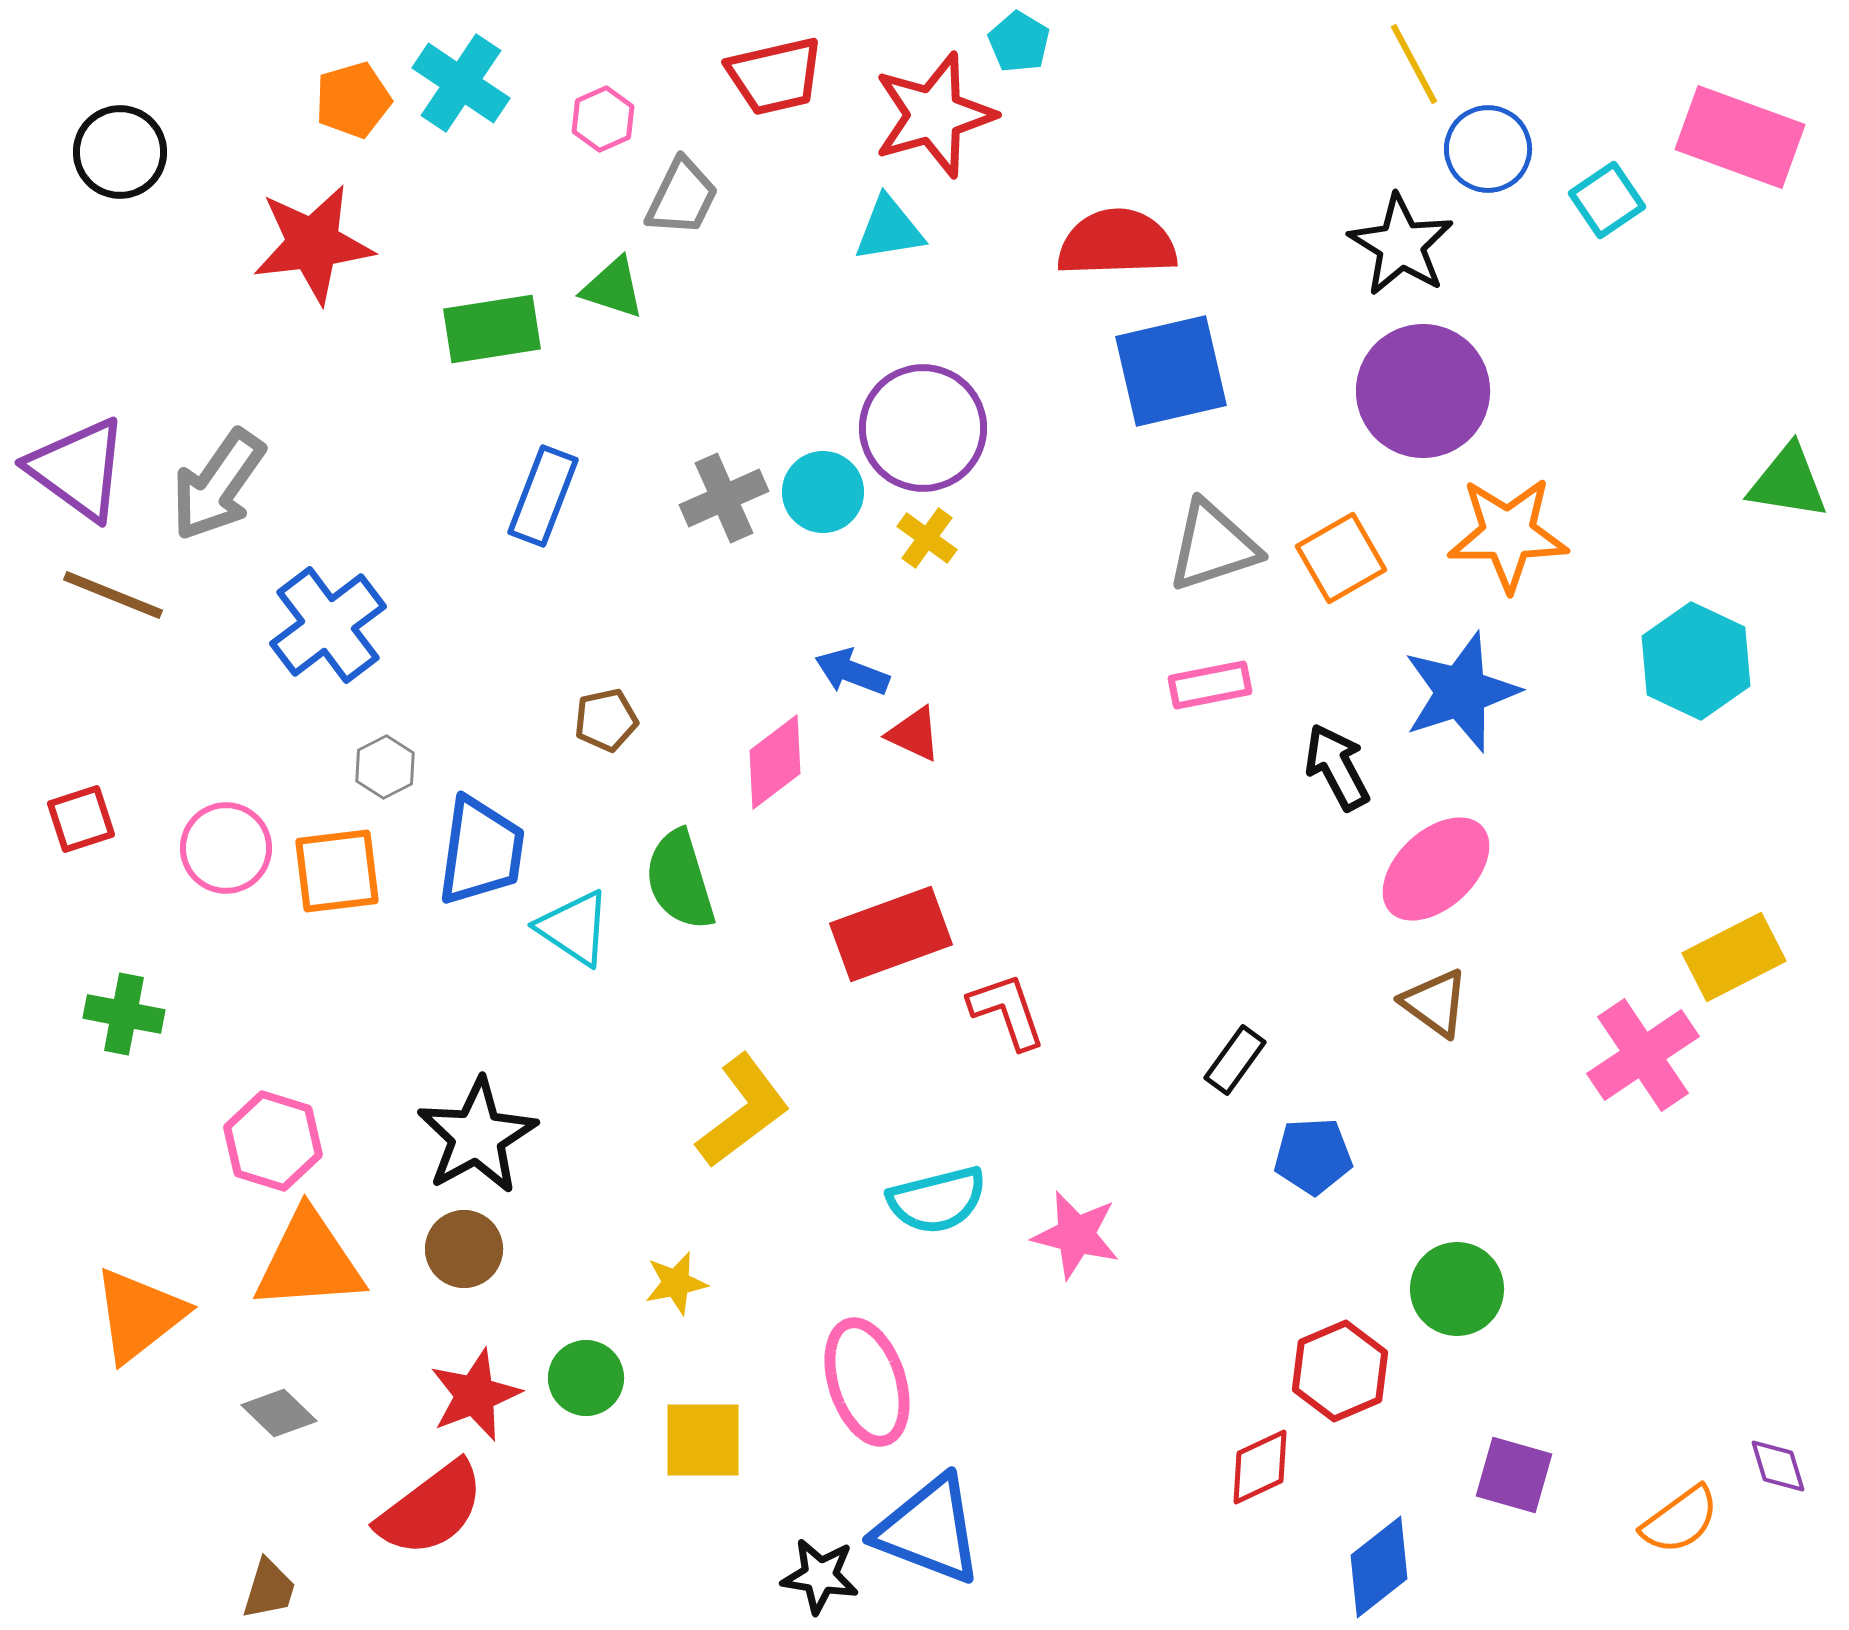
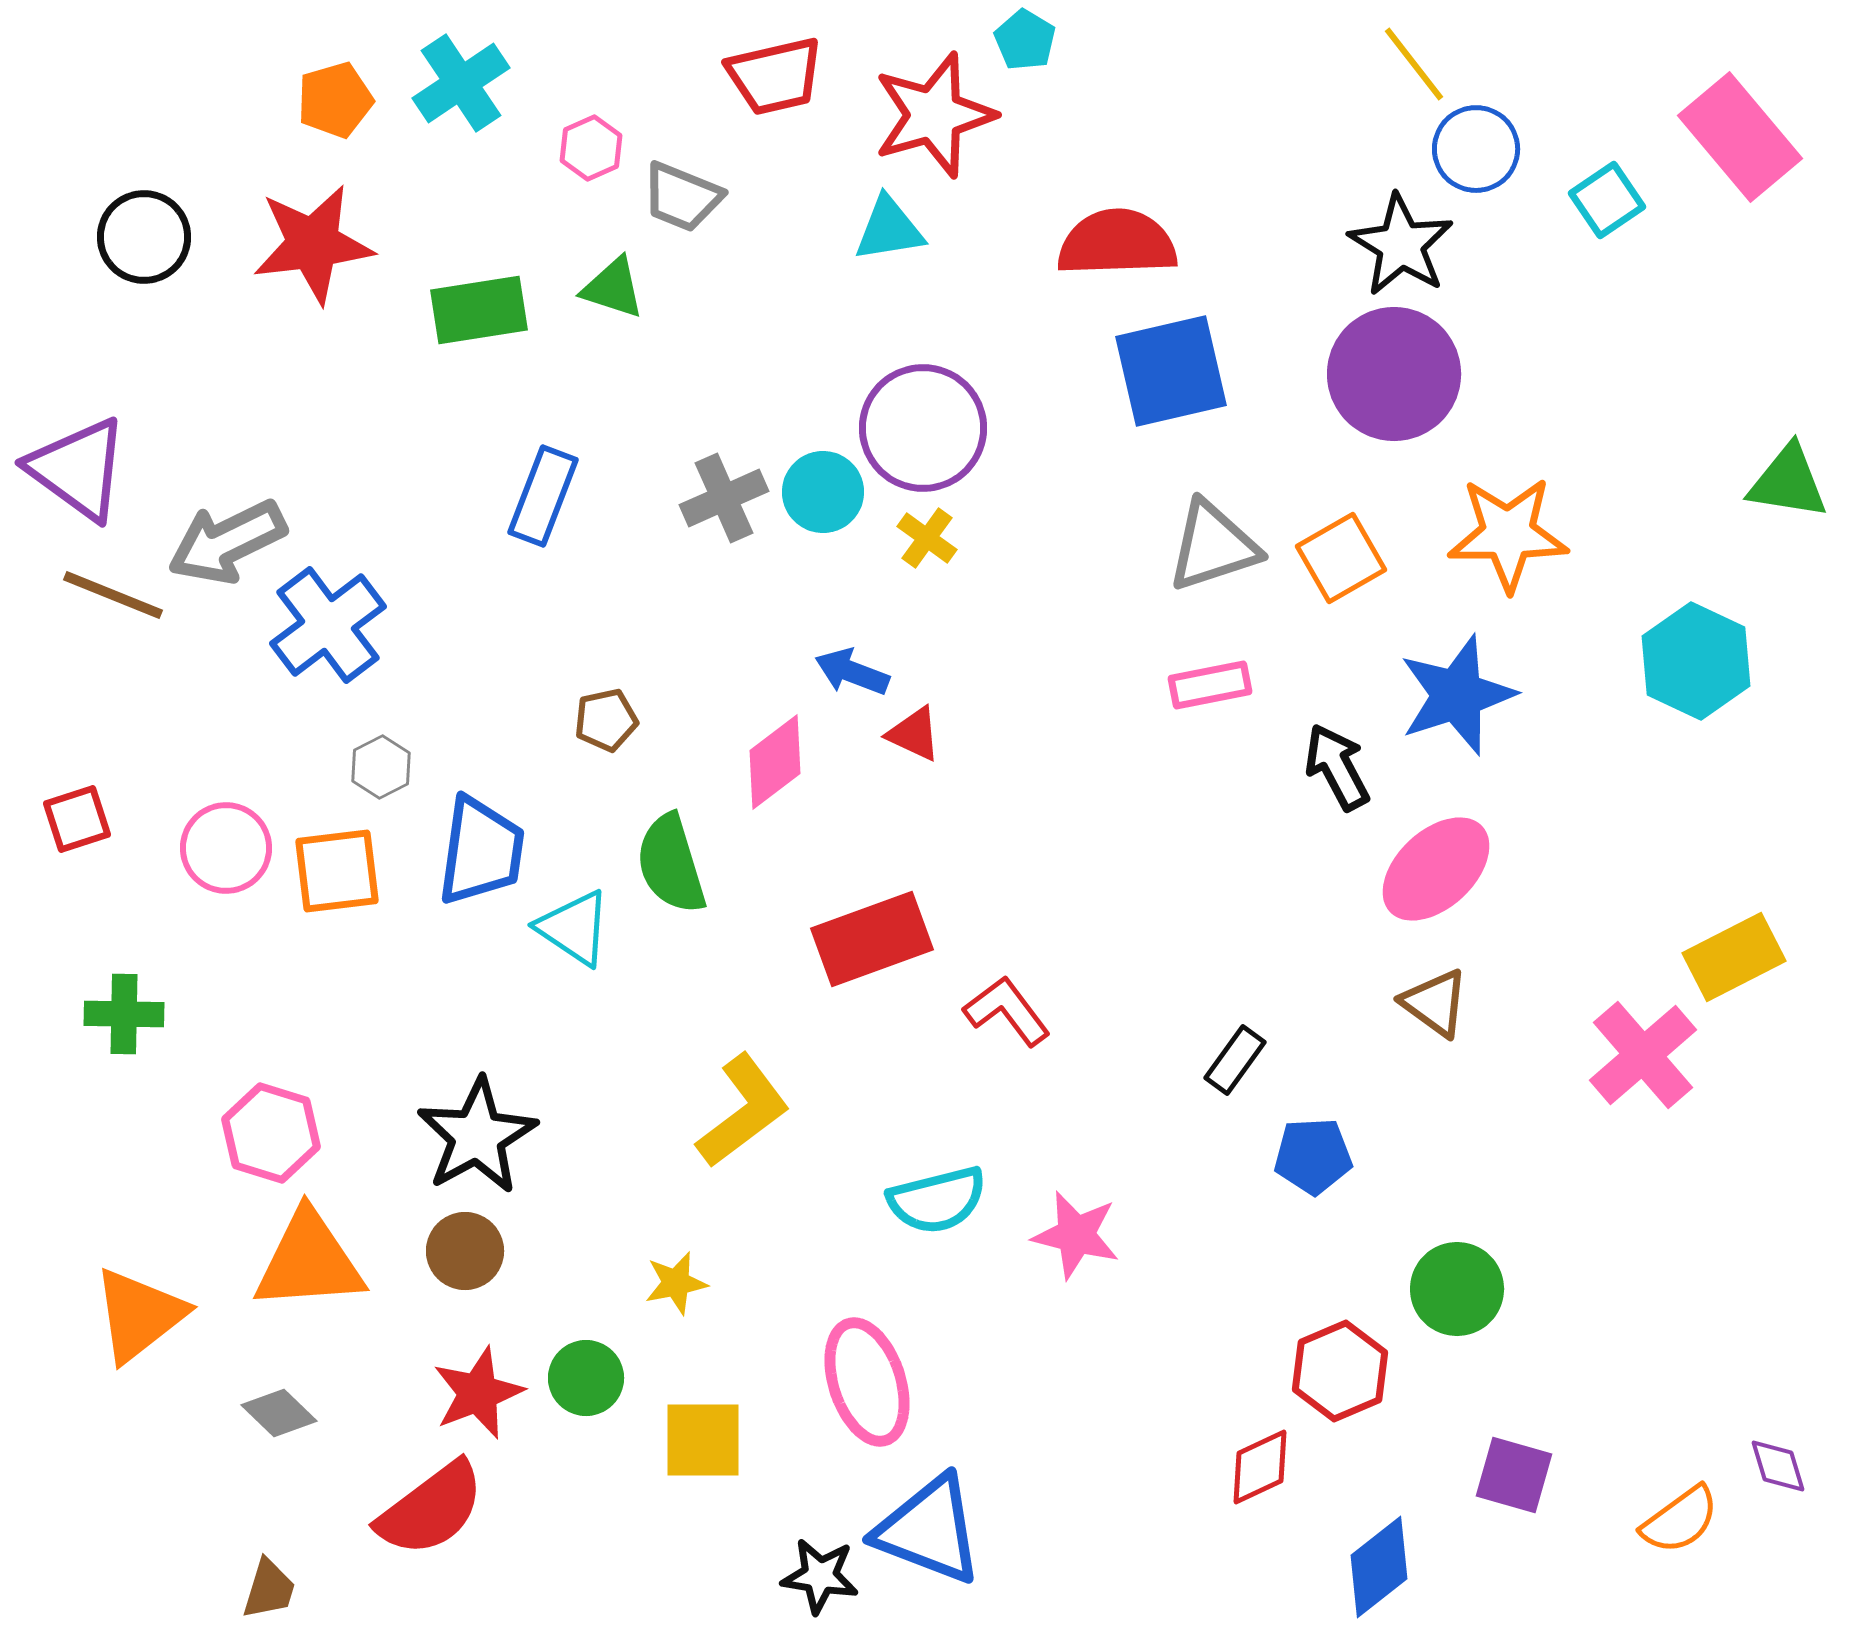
cyan pentagon at (1019, 42): moved 6 px right, 2 px up
yellow line at (1414, 64): rotated 10 degrees counterclockwise
cyan cross at (461, 83): rotated 22 degrees clockwise
orange pentagon at (353, 100): moved 18 px left
pink hexagon at (603, 119): moved 12 px left, 29 px down
pink rectangle at (1740, 137): rotated 30 degrees clockwise
blue circle at (1488, 149): moved 12 px left
black circle at (120, 152): moved 24 px right, 85 px down
gray trapezoid at (682, 197): rotated 86 degrees clockwise
green rectangle at (492, 329): moved 13 px left, 19 px up
purple circle at (1423, 391): moved 29 px left, 17 px up
gray arrow at (218, 485): moved 9 px right, 57 px down; rotated 29 degrees clockwise
blue star at (1461, 692): moved 4 px left, 3 px down
gray hexagon at (385, 767): moved 4 px left
red square at (81, 819): moved 4 px left
green semicircle at (680, 880): moved 9 px left, 16 px up
red rectangle at (891, 934): moved 19 px left, 5 px down
red L-shape at (1007, 1011): rotated 18 degrees counterclockwise
green cross at (124, 1014): rotated 10 degrees counterclockwise
pink cross at (1643, 1055): rotated 7 degrees counterclockwise
pink hexagon at (273, 1141): moved 2 px left, 8 px up
brown circle at (464, 1249): moved 1 px right, 2 px down
red star at (475, 1395): moved 3 px right, 2 px up
